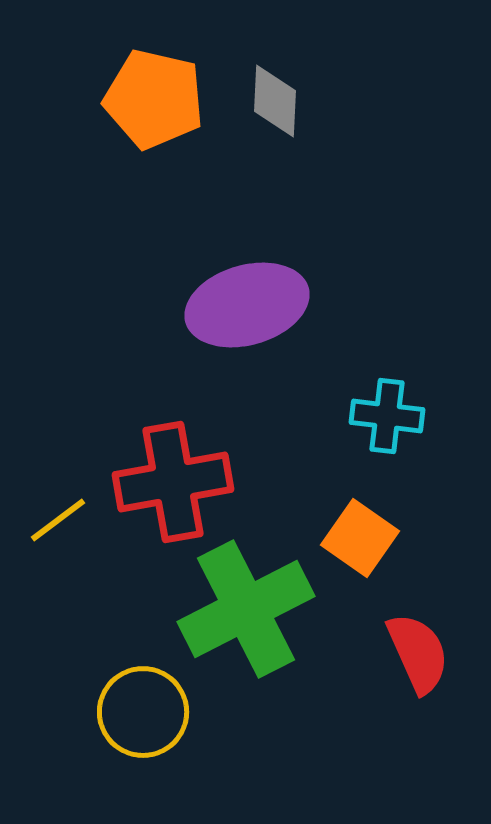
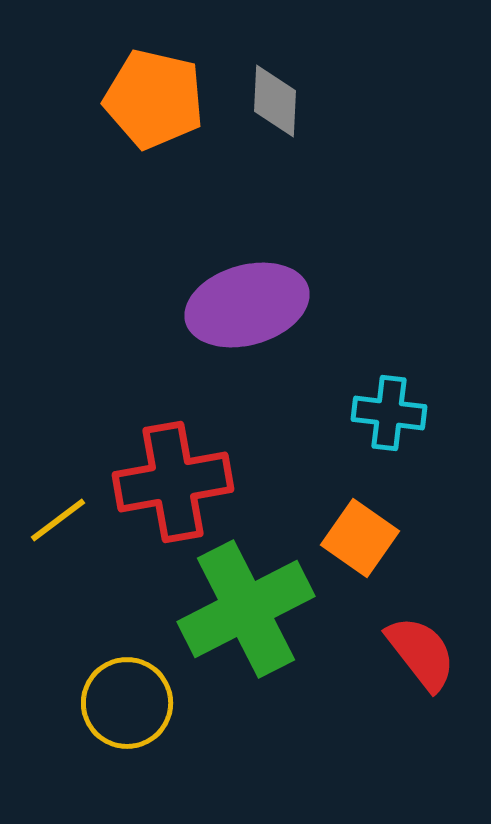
cyan cross: moved 2 px right, 3 px up
red semicircle: moved 3 px right; rotated 14 degrees counterclockwise
yellow circle: moved 16 px left, 9 px up
